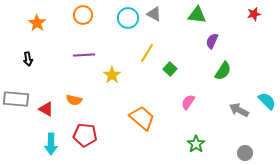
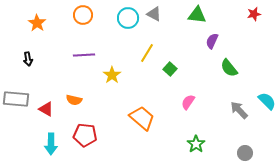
green semicircle: moved 6 px right, 3 px up; rotated 108 degrees clockwise
gray arrow: rotated 18 degrees clockwise
